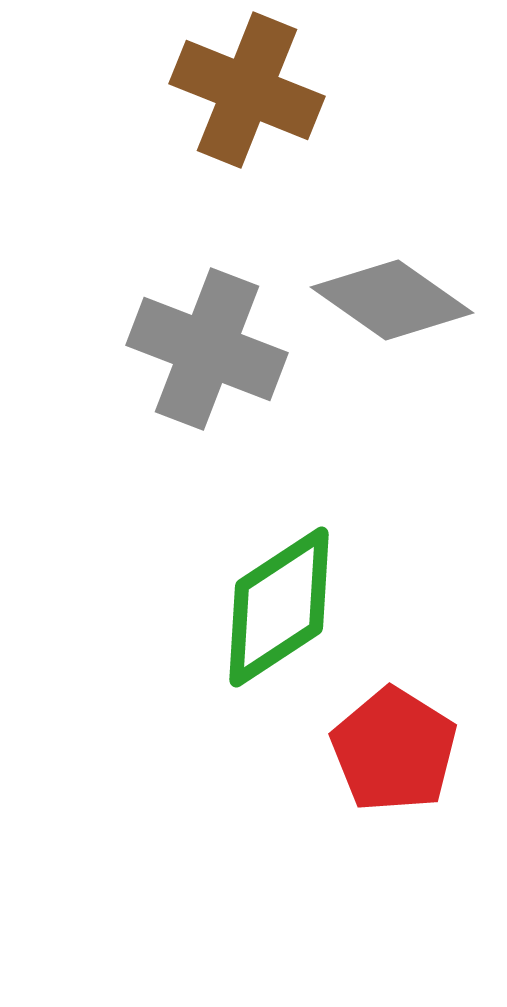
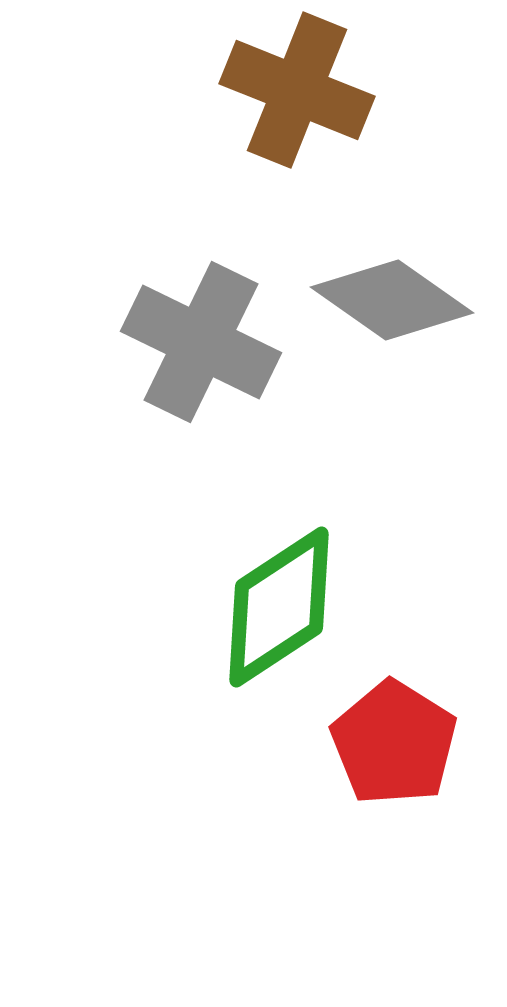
brown cross: moved 50 px right
gray cross: moved 6 px left, 7 px up; rotated 5 degrees clockwise
red pentagon: moved 7 px up
